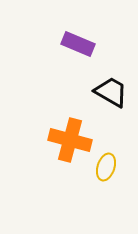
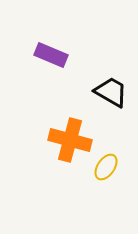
purple rectangle: moved 27 px left, 11 px down
yellow ellipse: rotated 16 degrees clockwise
